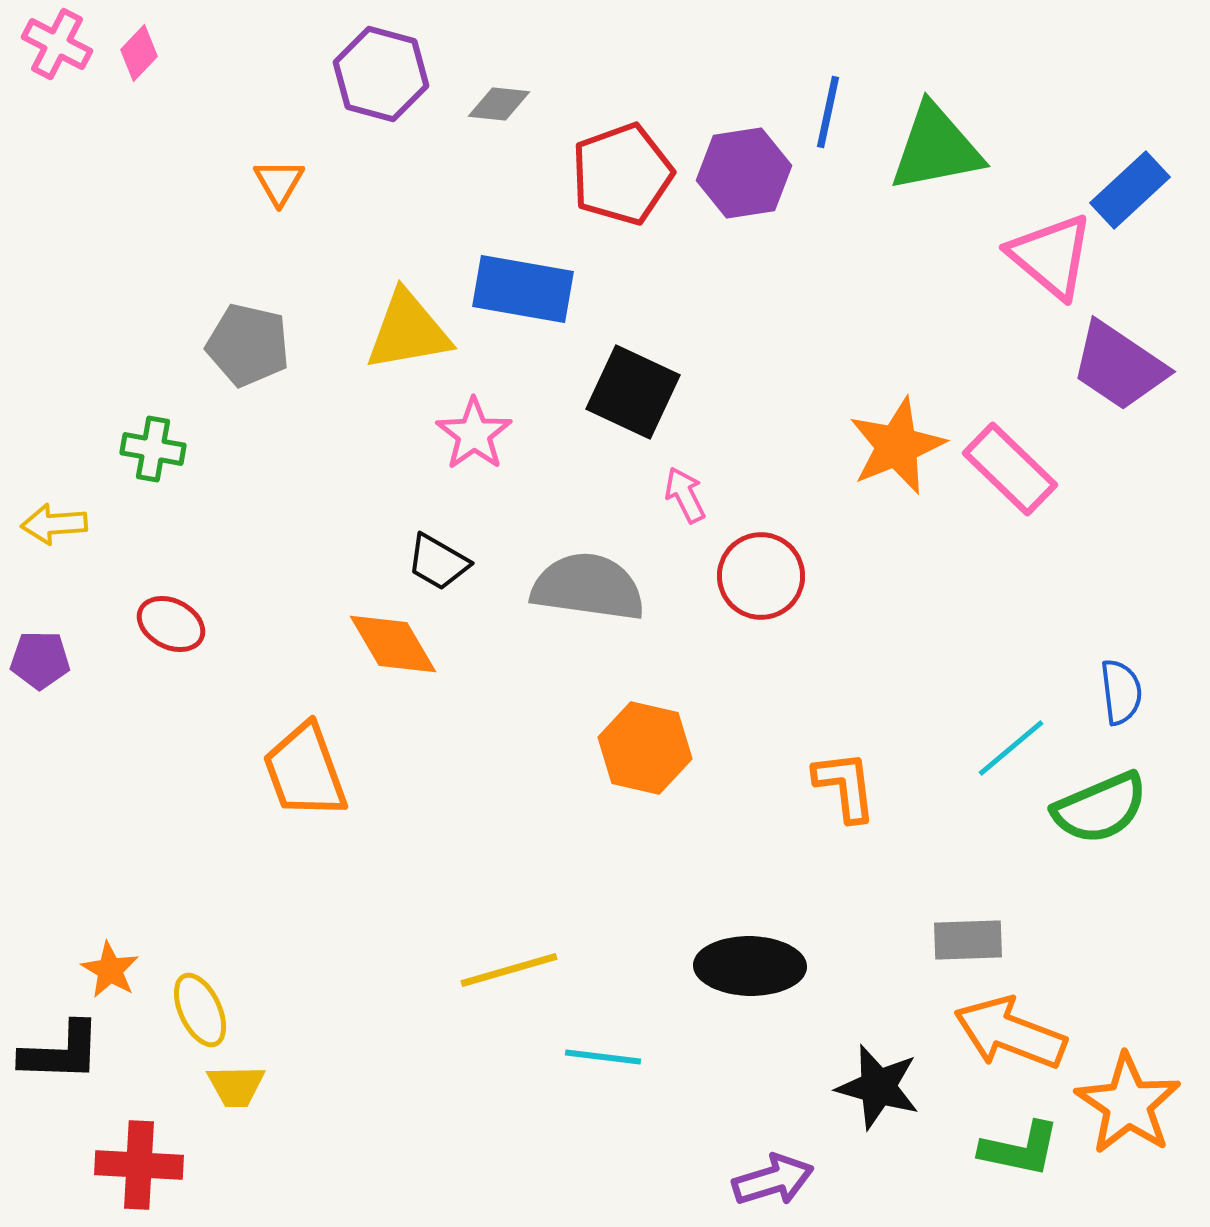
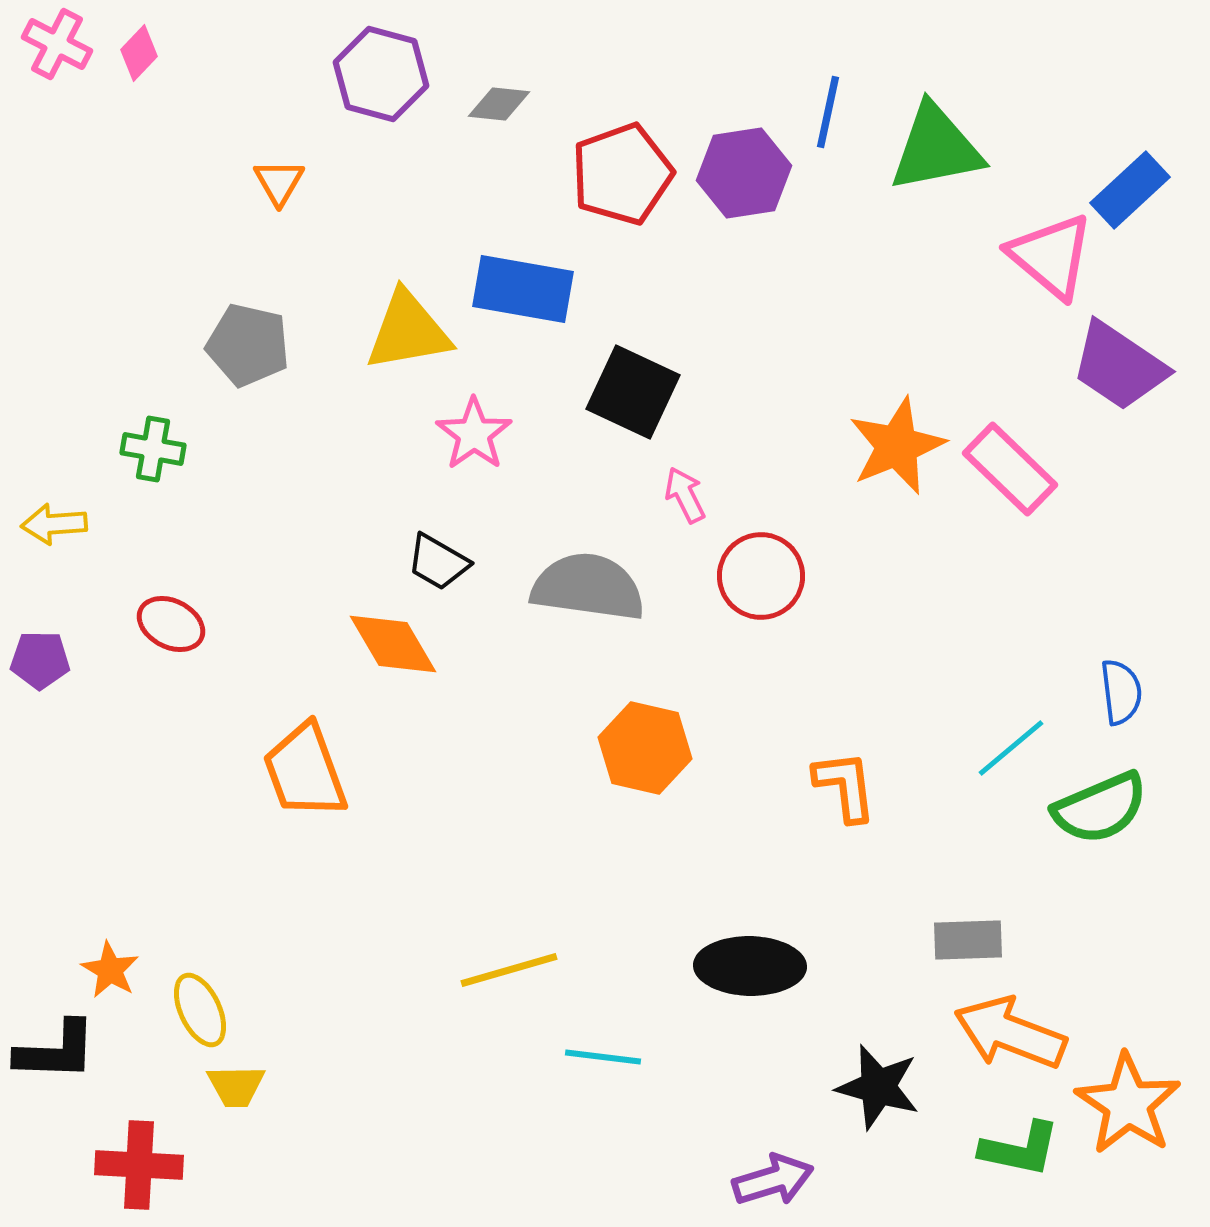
black L-shape at (61, 1052): moved 5 px left, 1 px up
